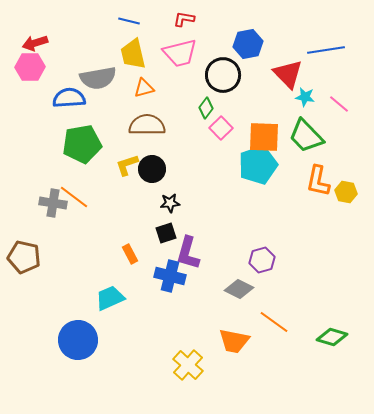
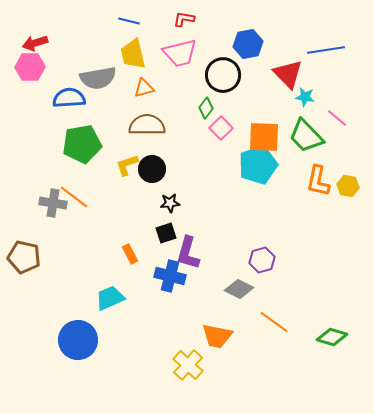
pink line at (339, 104): moved 2 px left, 14 px down
yellow hexagon at (346, 192): moved 2 px right, 6 px up
orange trapezoid at (234, 341): moved 17 px left, 5 px up
